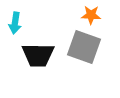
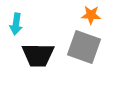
cyan arrow: moved 1 px right, 1 px down
